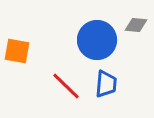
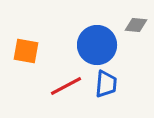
blue circle: moved 5 px down
orange square: moved 9 px right
red line: rotated 72 degrees counterclockwise
